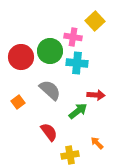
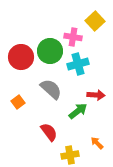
cyan cross: moved 1 px right, 1 px down; rotated 20 degrees counterclockwise
gray semicircle: moved 1 px right, 1 px up
